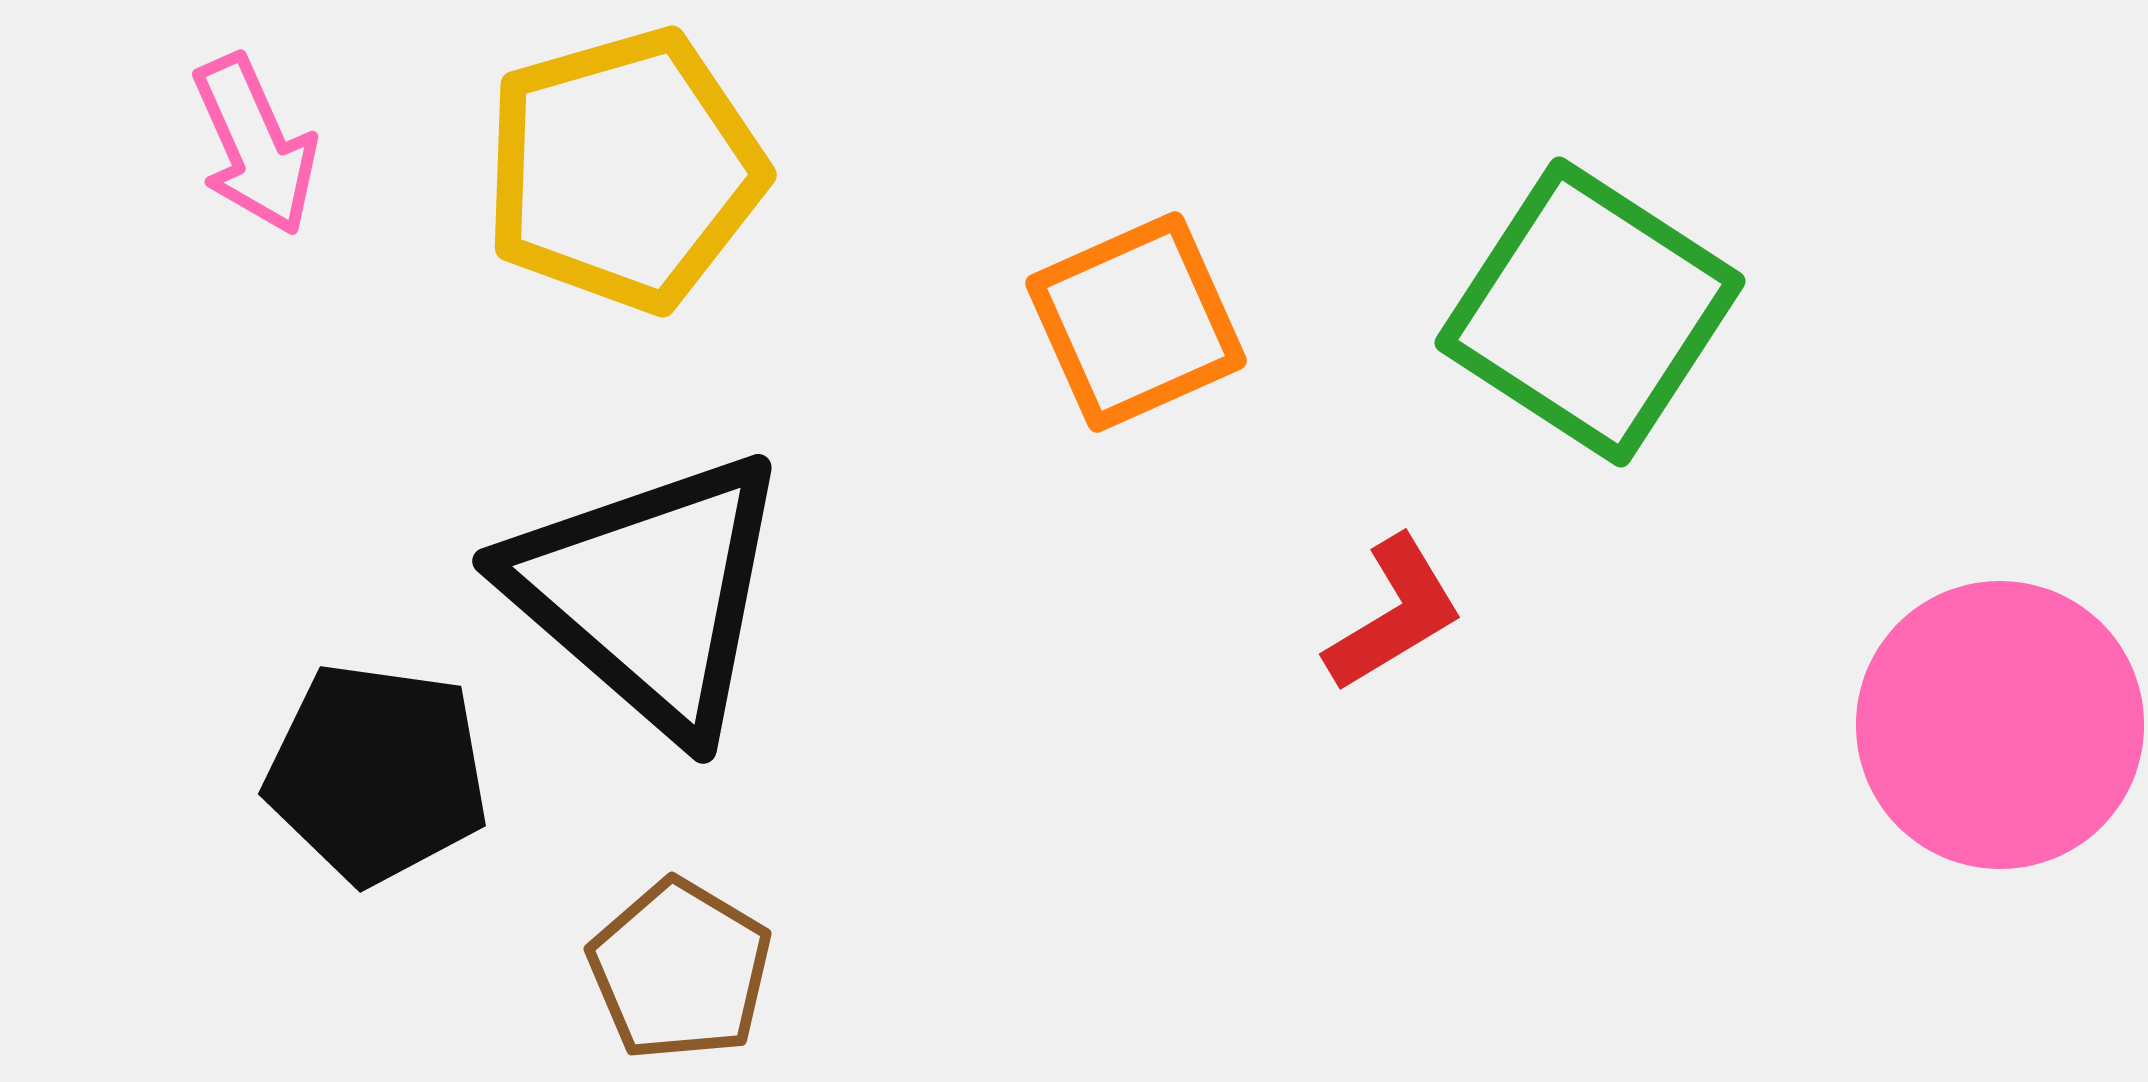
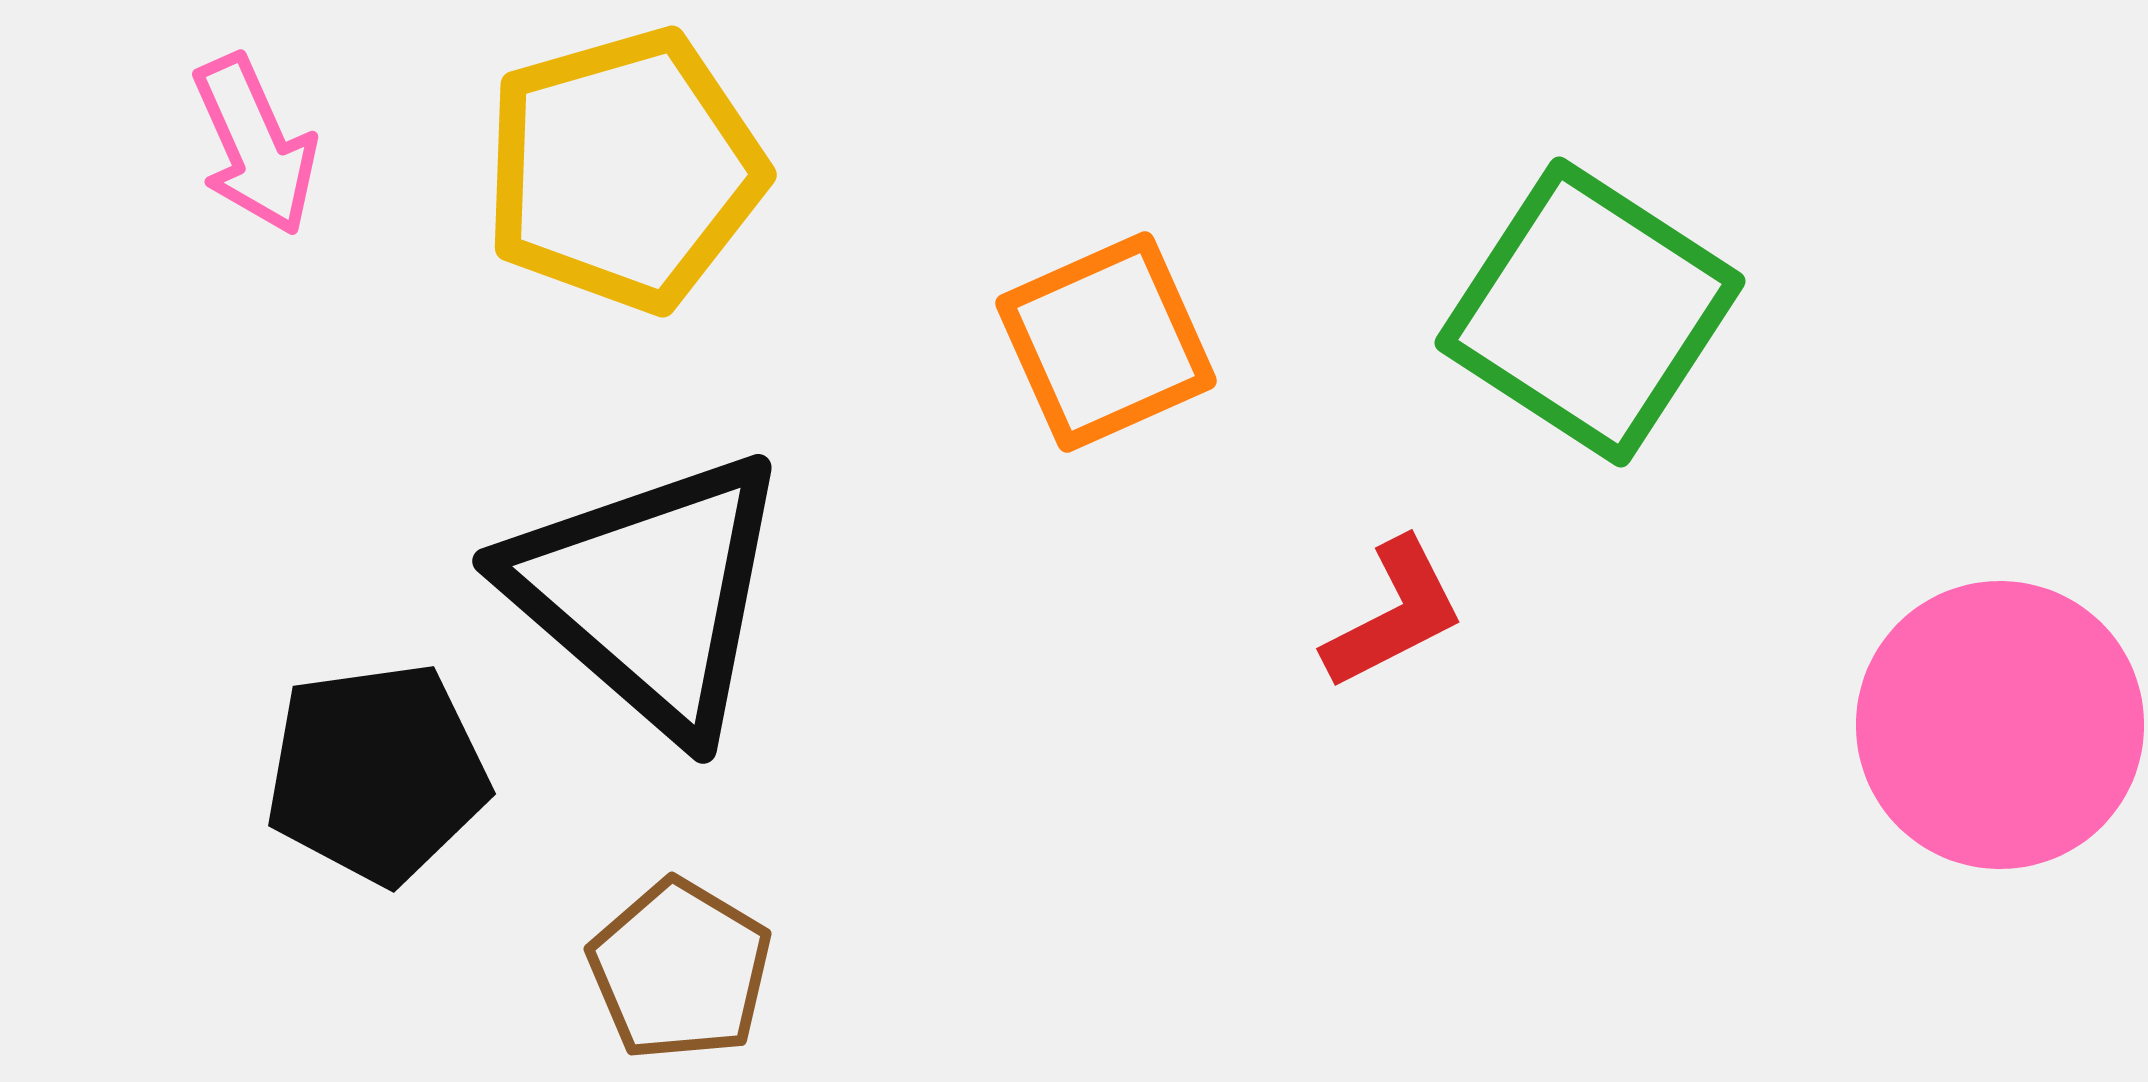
orange square: moved 30 px left, 20 px down
red L-shape: rotated 4 degrees clockwise
black pentagon: rotated 16 degrees counterclockwise
